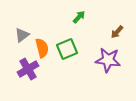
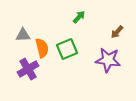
gray triangle: moved 1 px right; rotated 35 degrees clockwise
